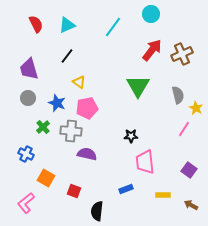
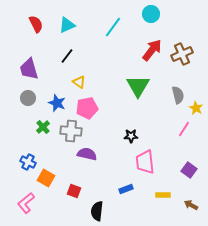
blue cross: moved 2 px right, 8 px down
